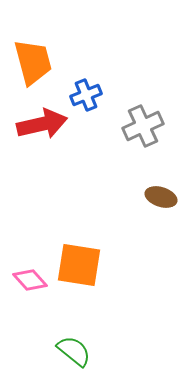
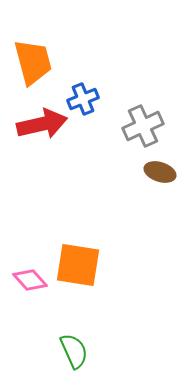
blue cross: moved 3 px left, 4 px down
brown ellipse: moved 1 px left, 25 px up
orange square: moved 1 px left
green semicircle: rotated 27 degrees clockwise
